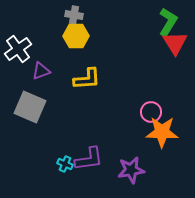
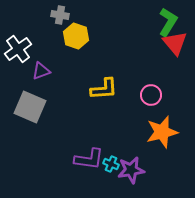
gray cross: moved 14 px left
yellow hexagon: rotated 20 degrees clockwise
red triangle: rotated 8 degrees counterclockwise
yellow L-shape: moved 17 px right, 10 px down
pink circle: moved 17 px up
orange star: rotated 16 degrees counterclockwise
purple L-shape: rotated 16 degrees clockwise
cyan cross: moved 46 px right
